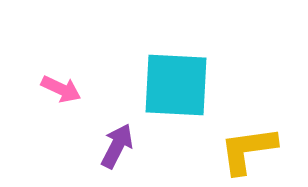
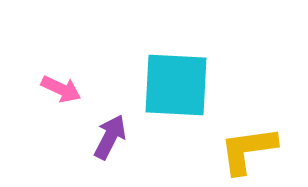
purple arrow: moved 7 px left, 9 px up
